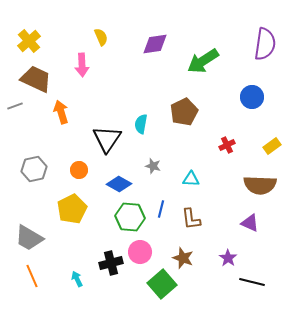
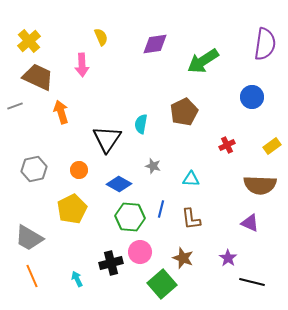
brown trapezoid: moved 2 px right, 2 px up
